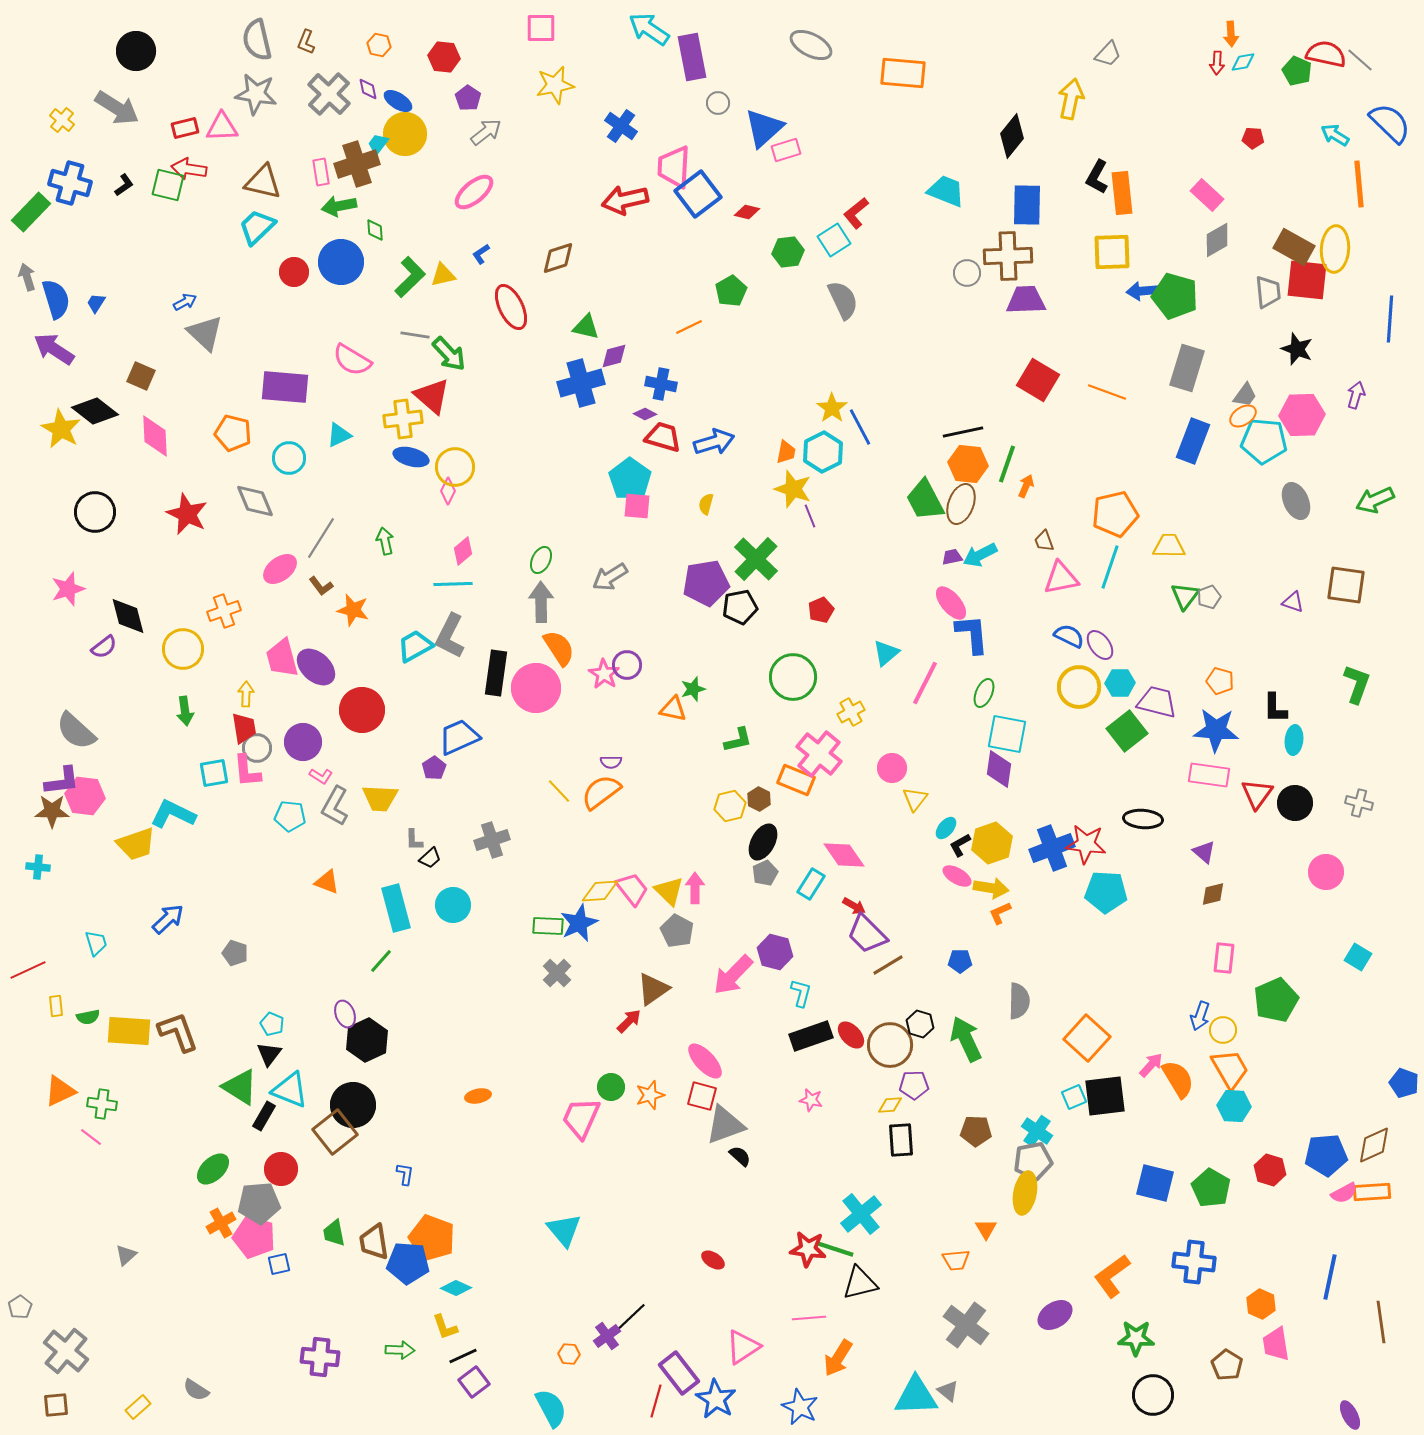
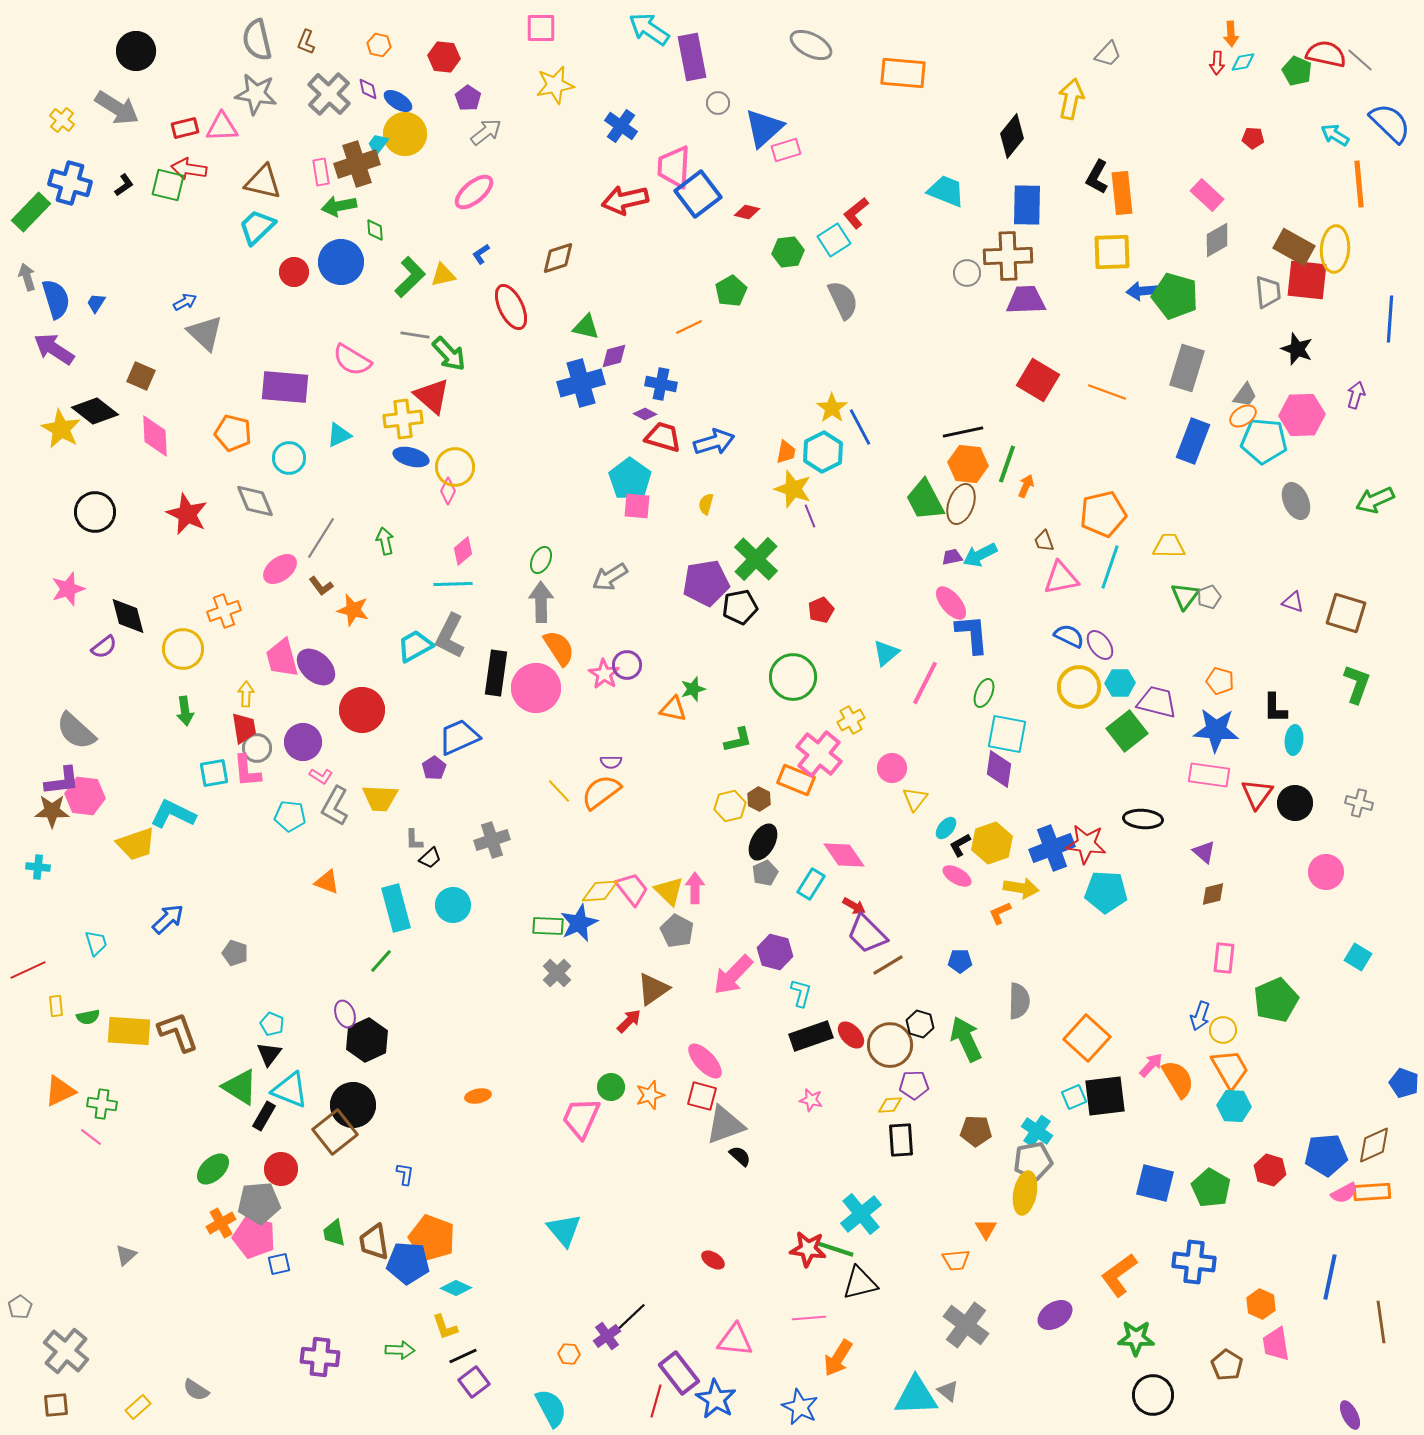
orange pentagon at (1115, 514): moved 12 px left
brown square at (1346, 585): moved 28 px down; rotated 9 degrees clockwise
yellow cross at (851, 712): moved 8 px down
yellow arrow at (991, 888): moved 30 px right
orange L-shape at (1112, 1276): moved 7 px right, 1 px up
pink triangle at (743, 1347): moved 8 px left, 7 px up; rotated 39 degrees clockwise
